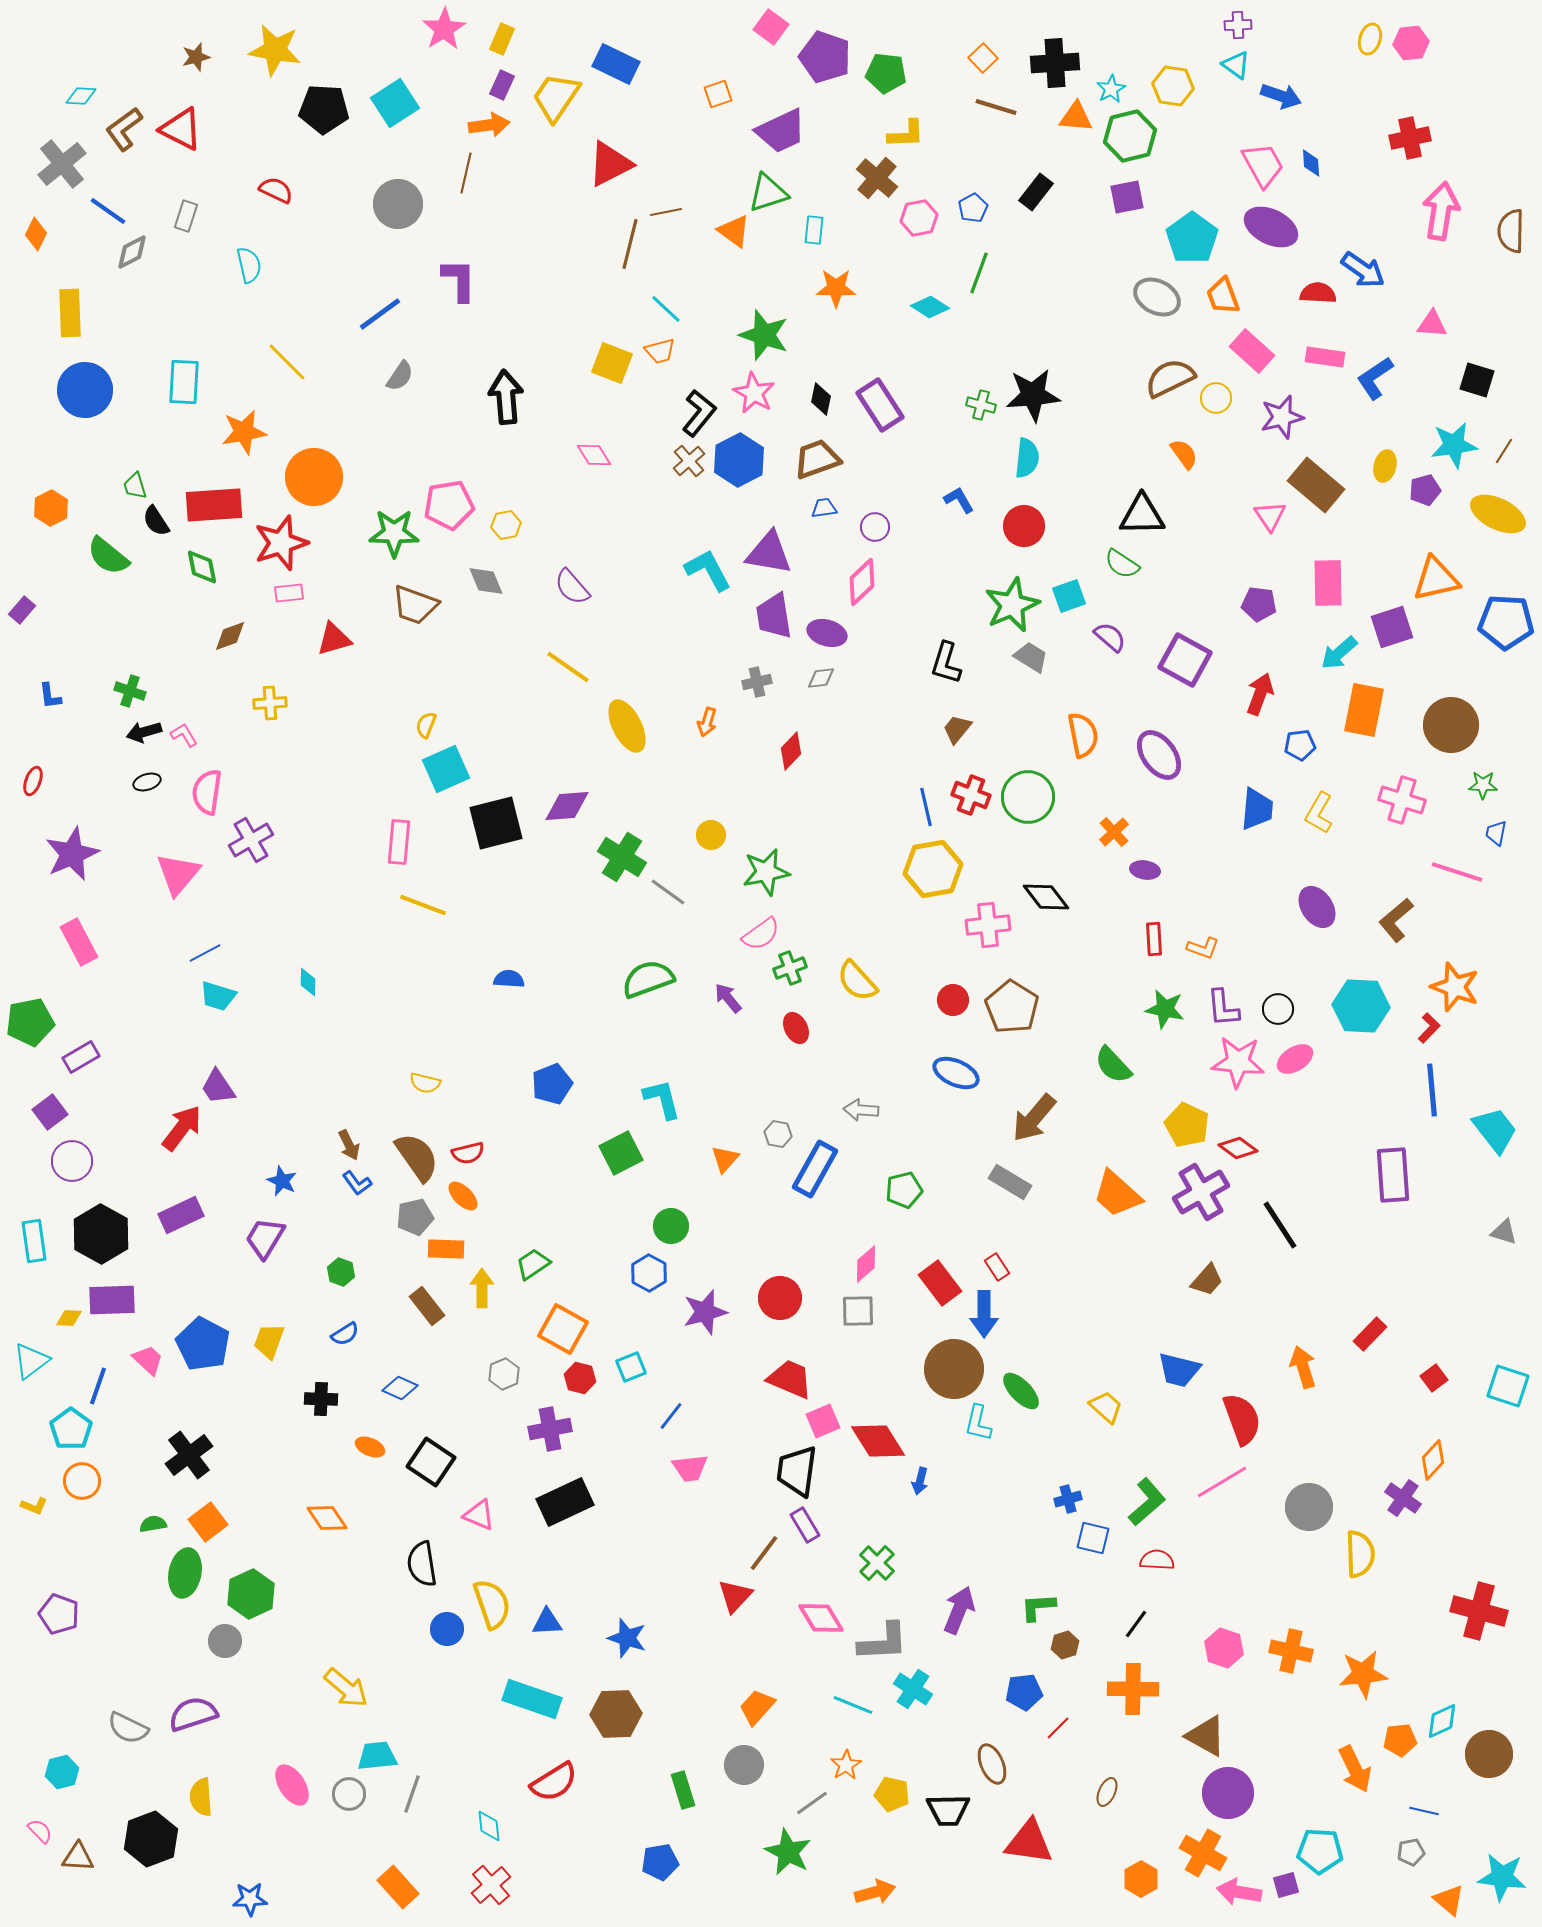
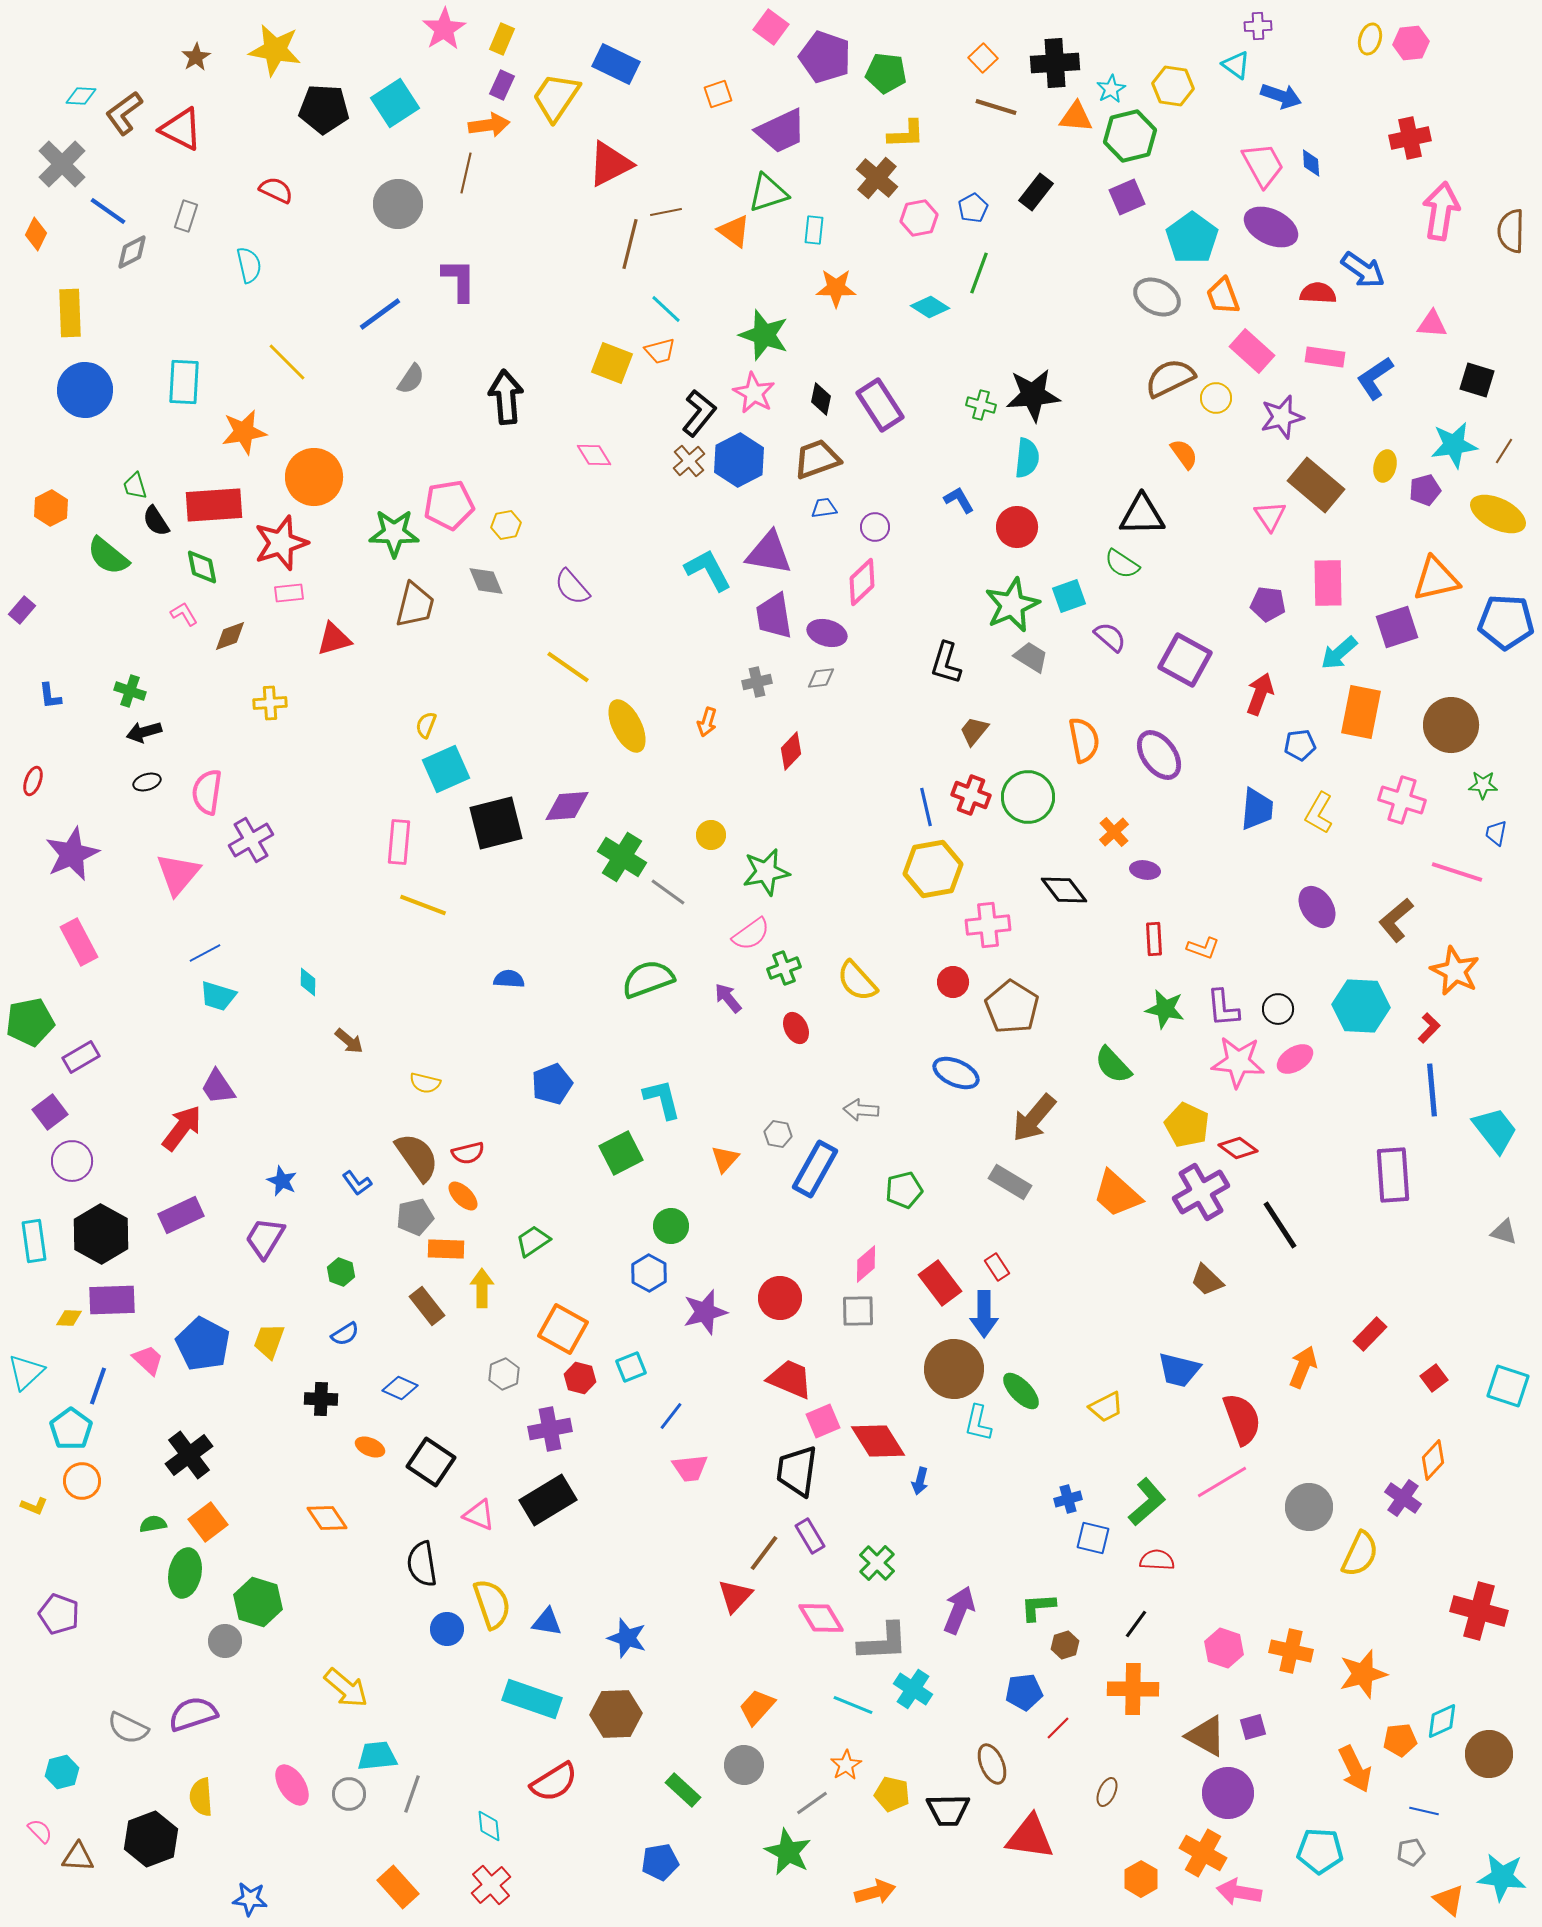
purple cross at (1238, 25): moved 20 px right, 1 px down
brown star at (196, 57): rotated 16 degrees counterclockwise
brown L-shape at (124, 129): moved 16 px up
gray cross at (62, 164): rotated 6 degrees counterclockwise
purple square at (1127, 197): rotated 12 degrees counterclockwise
gray semicircle at (400, 376): moved 11 px right, 3 px down
red circle at (1024, 526): moved 7 px left, 1 px down
purple pentagon at (1259, 604): moved 9 px right
brown trapezoid at (415, 605): rotated 96 degrees counterclockwise
purple square at (1392, 627): moved 5 px right
orange rectangle at (1364, 710): moved 3 px left, 2 px down
brown trapezoid at (957, 729): moved 17 px right, 2 px down
pink L-shape at (184, 735): moved 121 px up
orange semicircle at (1083, 735): moved 1 px right, 5 px down
black diamond at (1046, 897): moved 18 px right, 7 px up
pink semicircle at (761, 934): moved 10 px left
green cross at (790, 968): moved 6 px left
orange star at (1455, 987): moved 16 px up; rotated 6 degrees clockwise
red circle at (953, 1000): moved 18 px up
brown arrow at (349, 1145): moved 104 px up; rotated 24 degrees counterclockwise
green trapezoid at (533, 1264): moved 23 px up
brown trapezoid at (1207, 1280): rotated 93 degrees clockwise
cyan triangle at (31, 1361): moved 5 px left, 11 px down; rotated 6 degrees counterclockwise
orange arrow at (1303, 1367): rotated 39 degrees clockwise
yellow trapezoid at (1106, 1407): rotated 111 degrees clockwise
black rectangle at (565, 1502): moved 17 px left, 2 px up; rotated 6 degrees counterclockwise
purple rectangle at (805, 1525): moved 5 px right, 11 px down
yellow semicircle at (1360, 1554): rotated 27 degrees clockwise
green hexagon at (251, 1594): moved 7 px right, 8 px down; rotated 18 degrees counterclockwise
blue triangle at (547, 1622): rotated 12 degrees clockwise
orange star at (1363, 1674): rotated 9 degrees counterclockwise
green rectangle at (683, 1790): rotated 30 degrees counterclockwise
red triangle at (1029, 1842): moved 1 px right, 5 px up
purple square at (1286, 1885): moved 33 px left, 158 px up
blue star at (250, 1899): rotated 8 degrees clockwise
